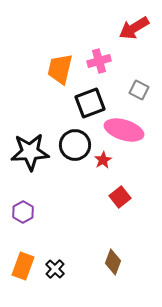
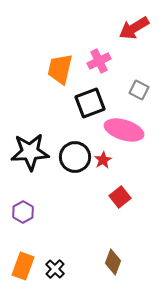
pink cross: rotated 10 degrees counterclockwise
black circle: moved 12 px down
